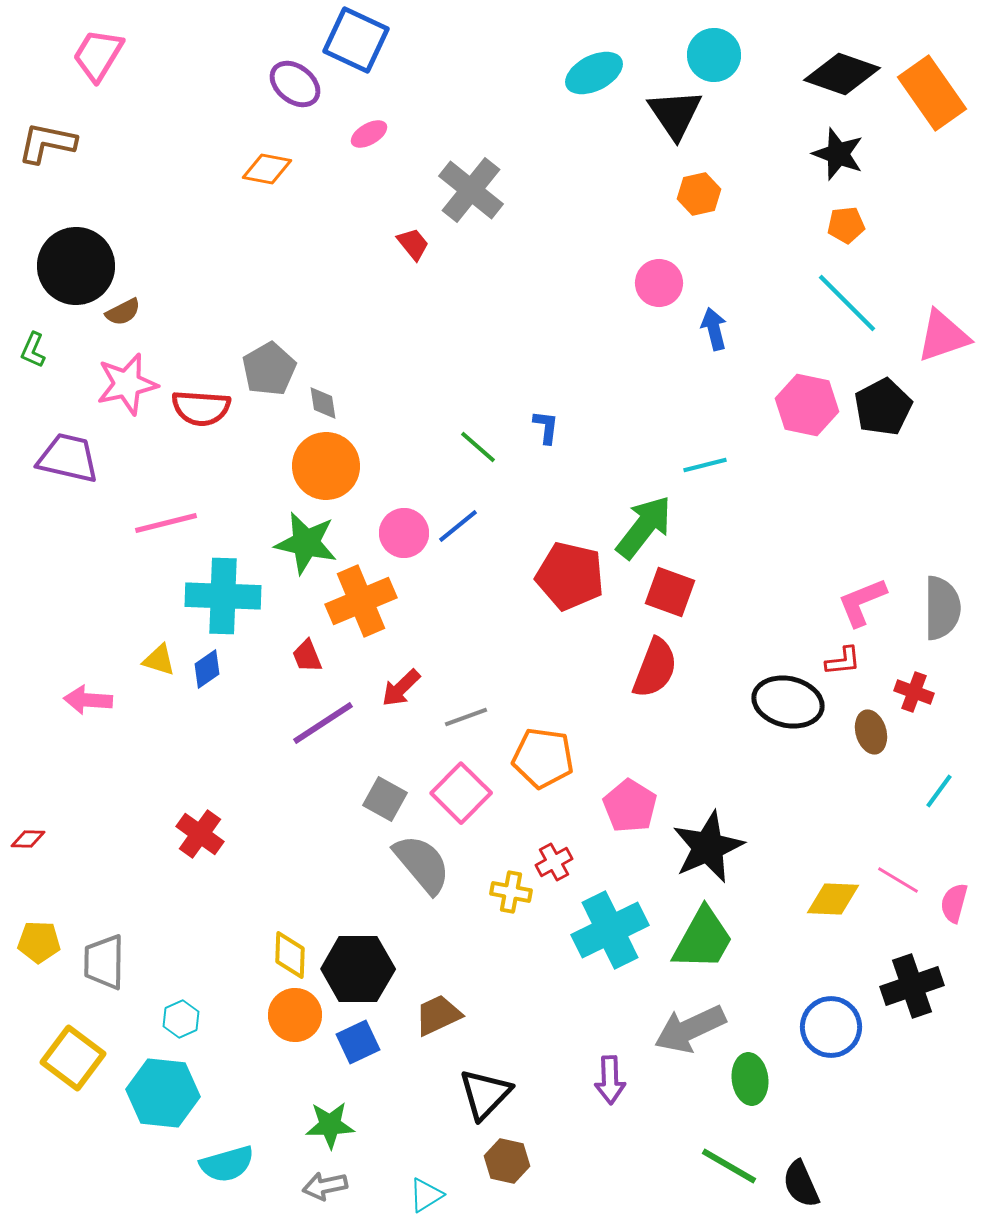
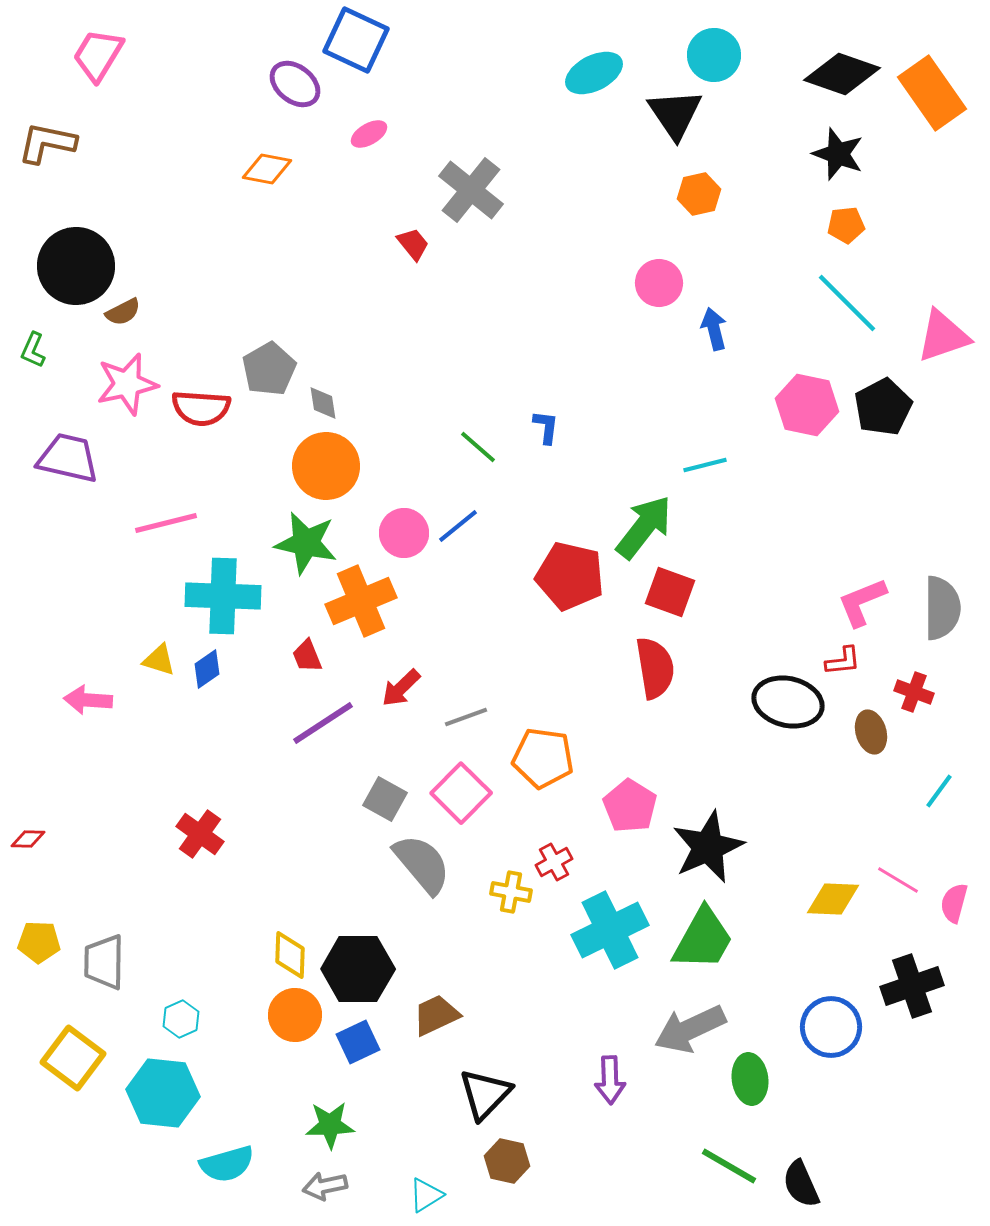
red semicircle at (655, 668): rotated 30 degrees counterclockwise
brown trapezoid at (438, 1015): moved 2 px left
